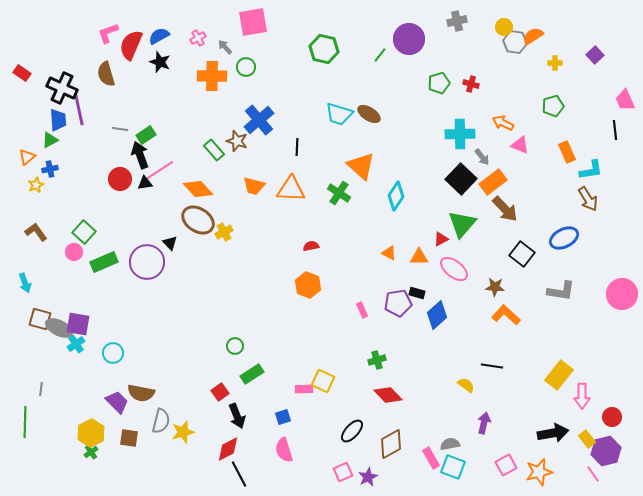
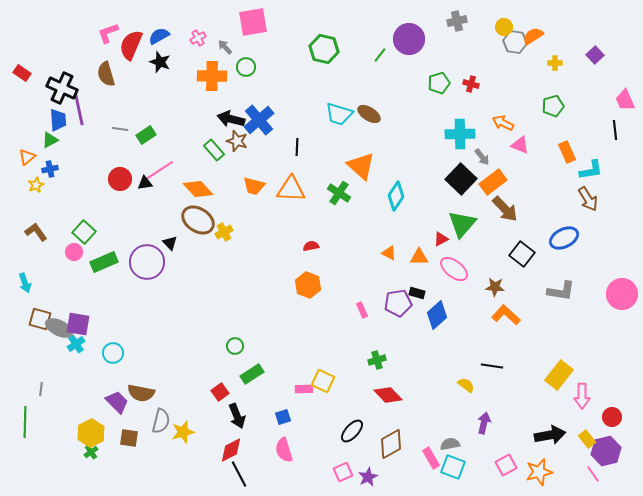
black arrow at (140, 155): moved 91 px right, 36 px up; rotated 56 degrees counterclockwise
black arrow at (553, 433): moved 3 px left, 2 px down
red diamond at (228, 449): moved 3 px right, 1 px down
